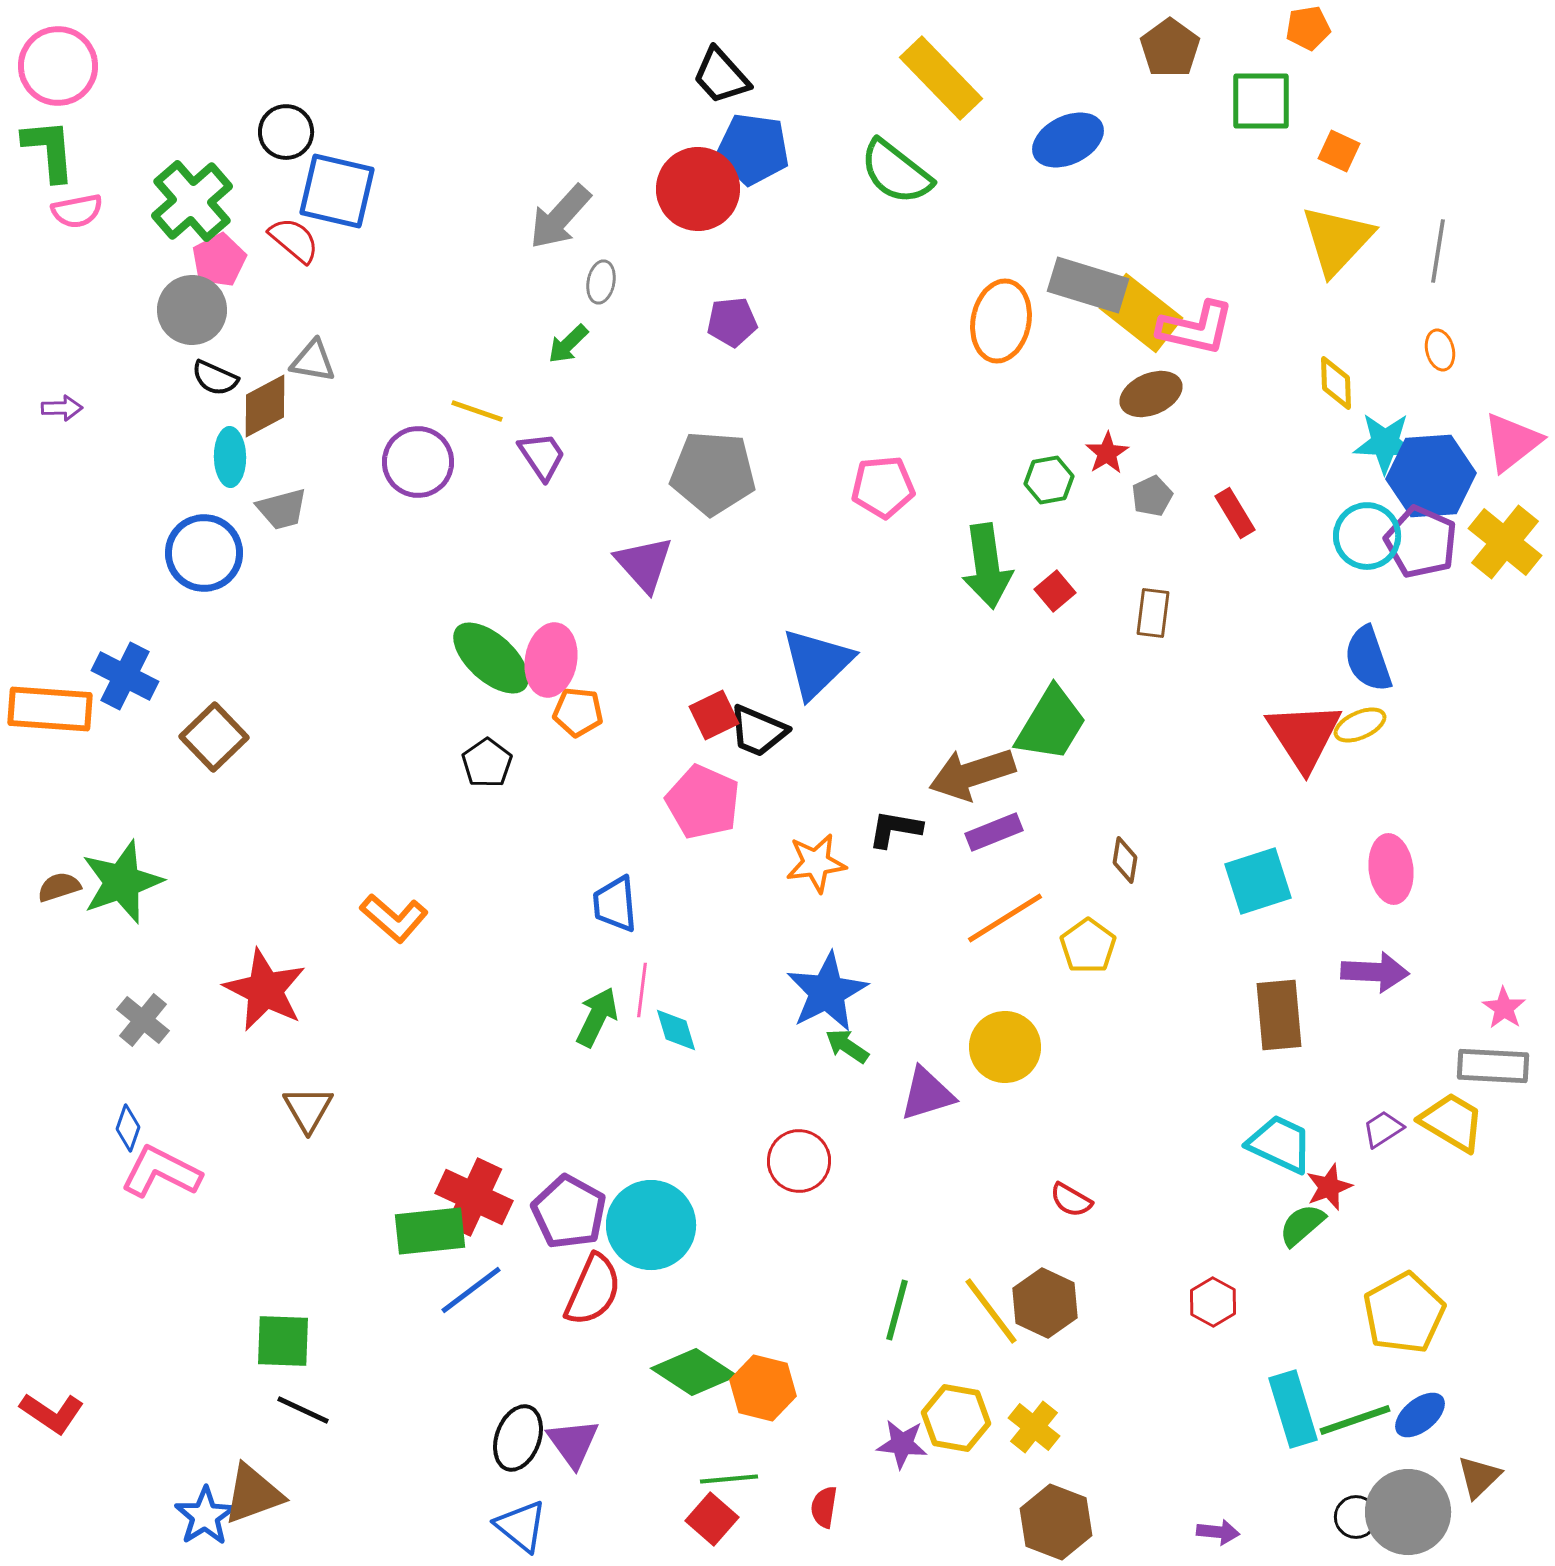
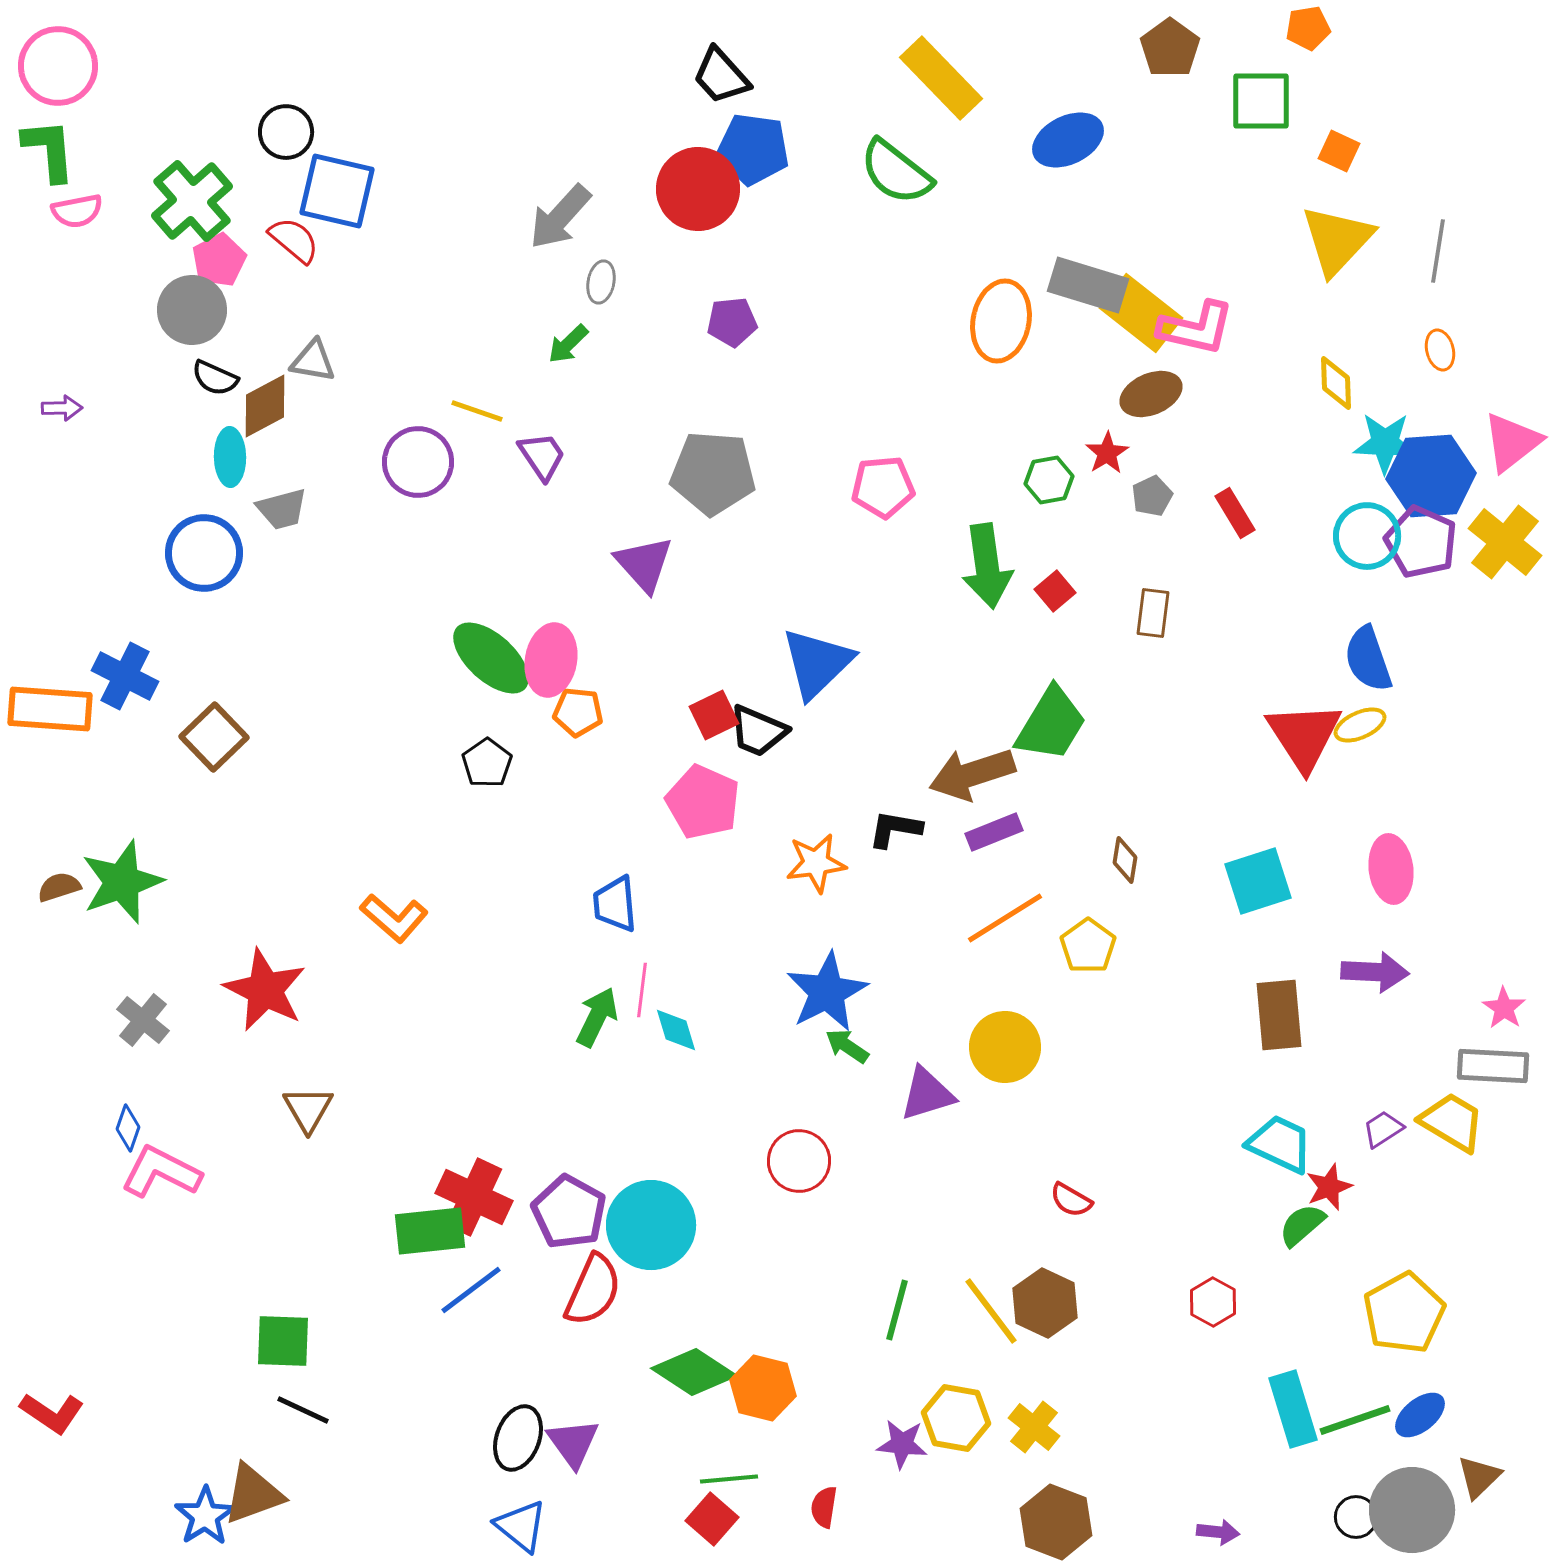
gray circle at (1408, 1512): moved 4 px right, 2 px up
